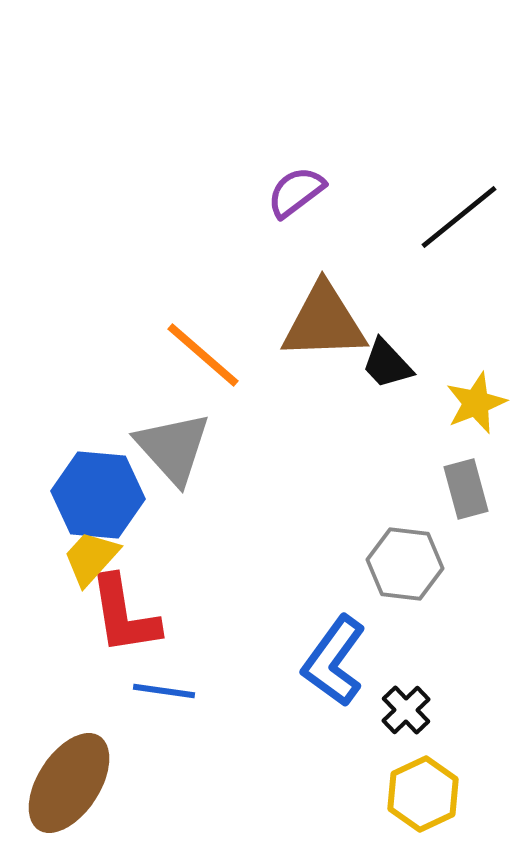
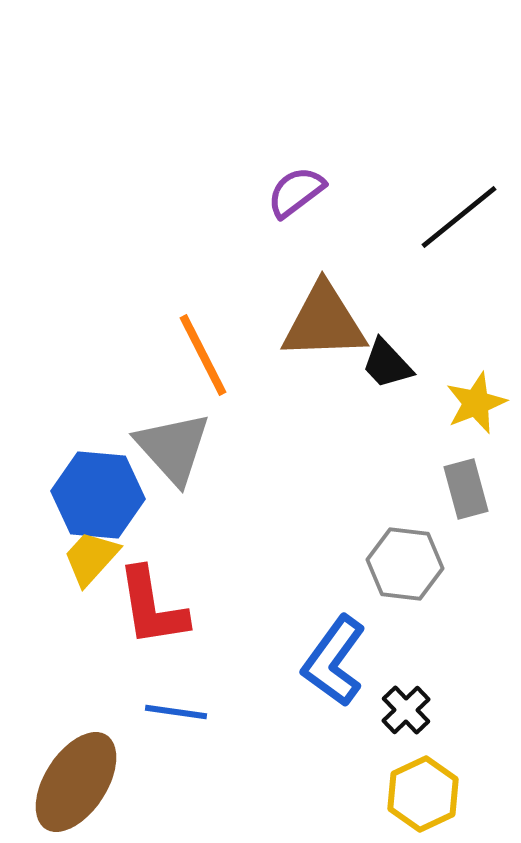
orange line: rotated 22 degrees clockwise
red L-shape: moved 28 px right, 8 px up
blue line: moved 12 px right, 21 px down
brown ellipse: moved 7 px right, 1 px up
